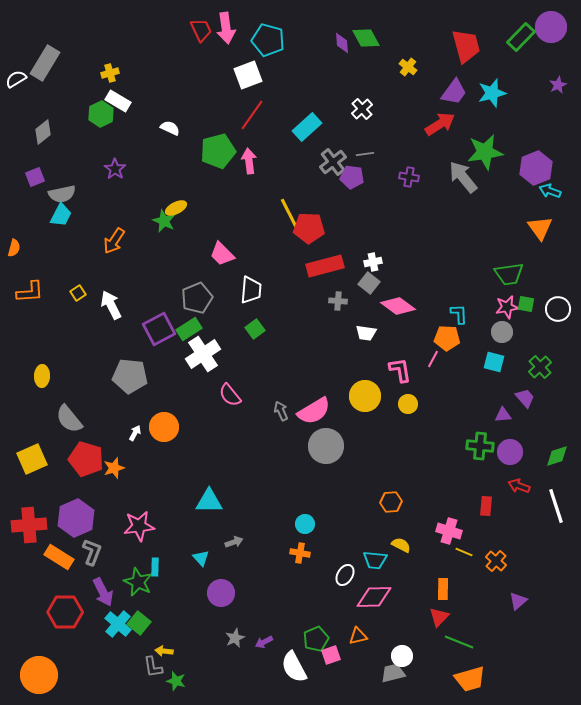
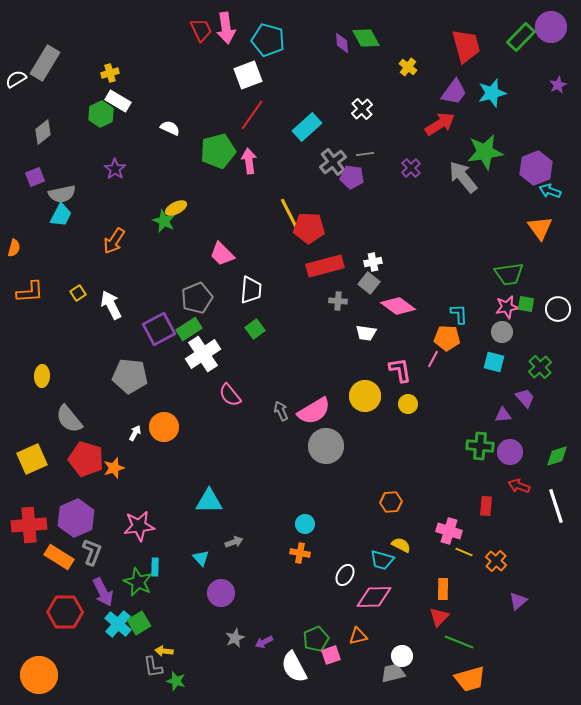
purple cross at (409, 177): moved 2 px right, 9 px up; rotated 36 degrees clockwise
cyan trapezoid at (375, 560): moved 7 px right; rotated 10 degrees clockwise
green square at (139, 623): rotated 20 degrees clockwise
